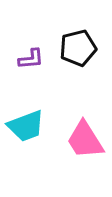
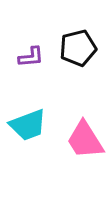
purple L-shape: moved 2 px up
cyan trapezoid: moved 2 px right, 1 px up
